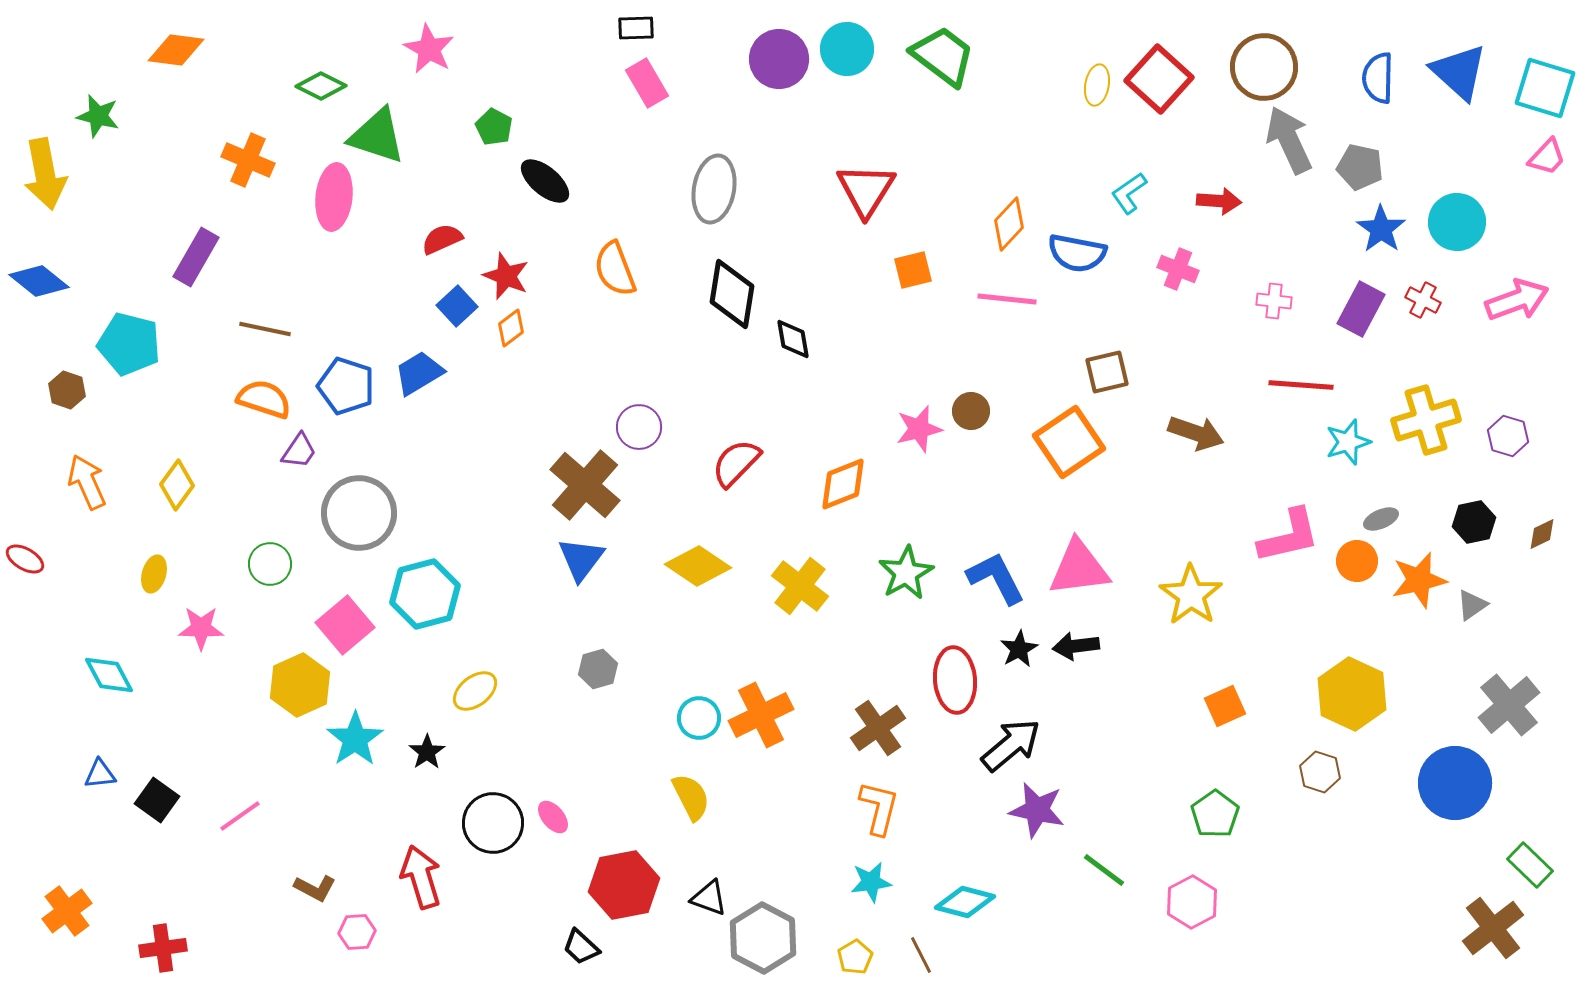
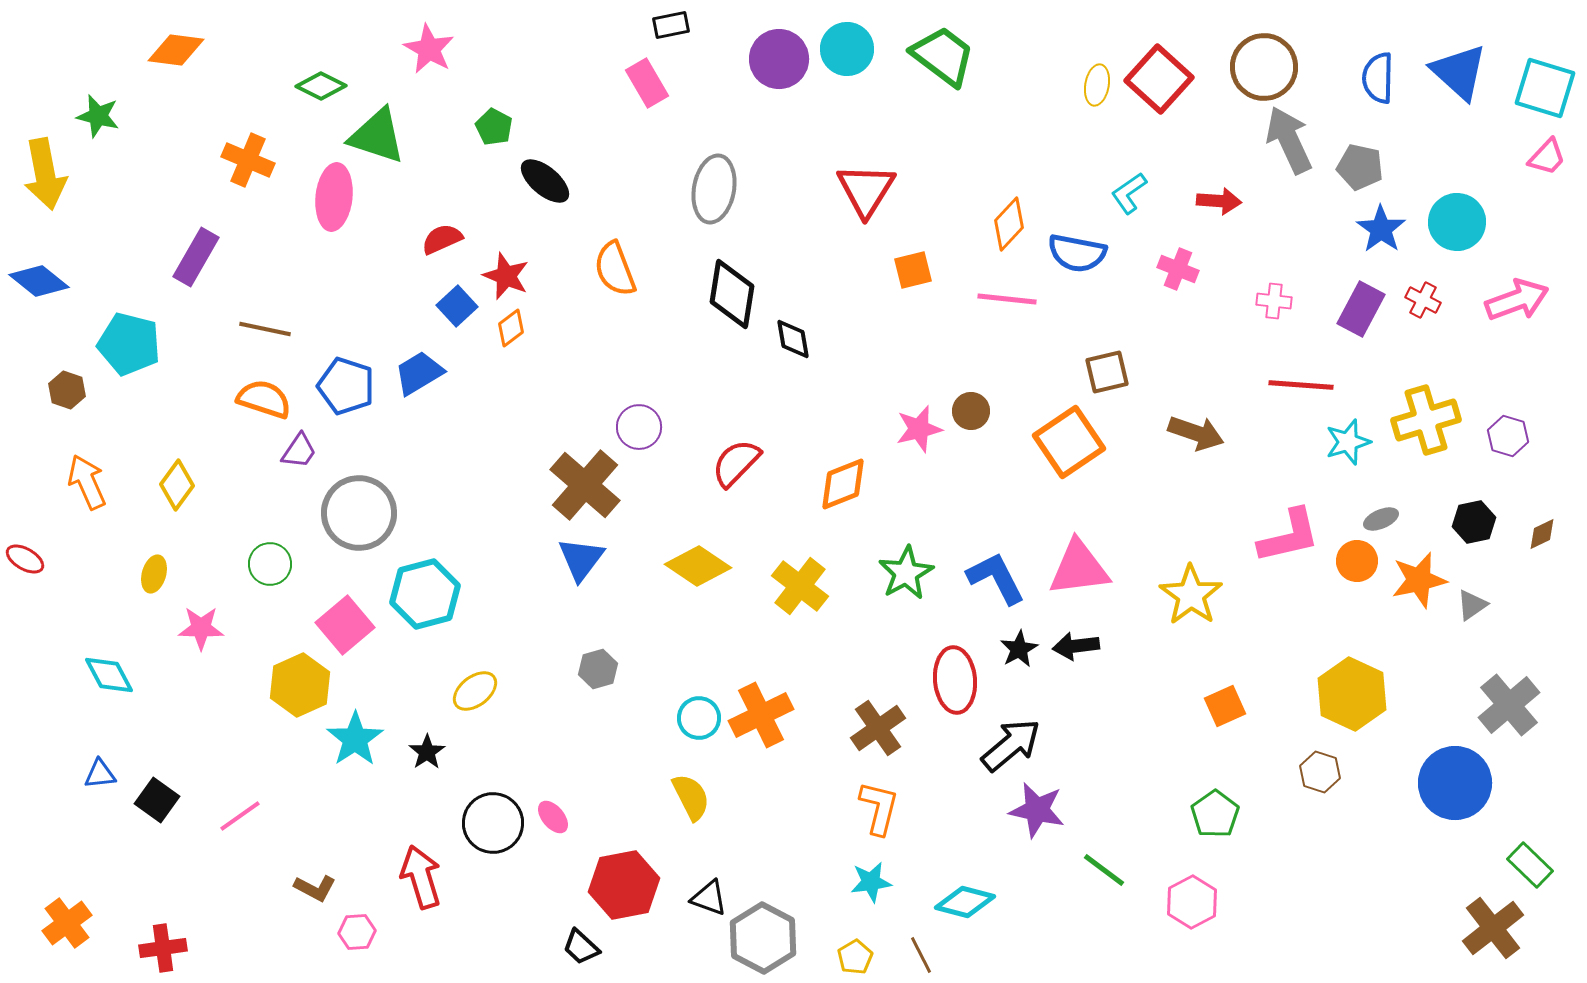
black rectangle at (636, 28): moved 35 px right, 3 px up; rotated 9 degrees counterclockwise
orange cross at (67, 911): moved 12 px down
